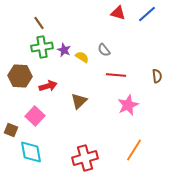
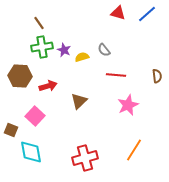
yellow semicircle: rotated 48 degrees counterclockwise
